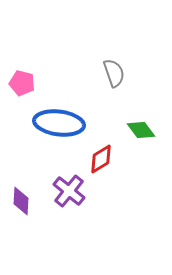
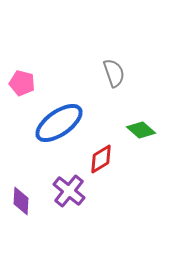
blue ellipse: rotated 42 degrees counterclockwise
green diamond: rotated 12 degrees counterclockwise
